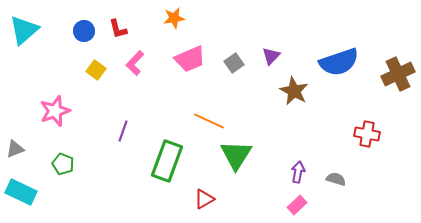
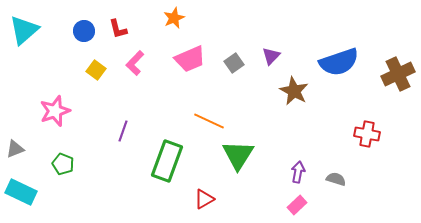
orange star: rotated 15 degrees counterclockwise
green triangle: moved 2 px right
